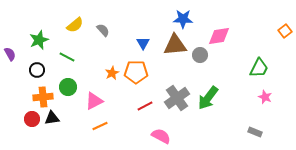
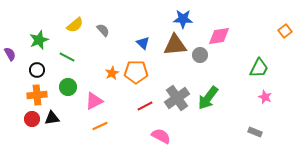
blue triangle: rotated 16 degrees counterclockwise
orange cross: moved 6 px left, 2 px up
